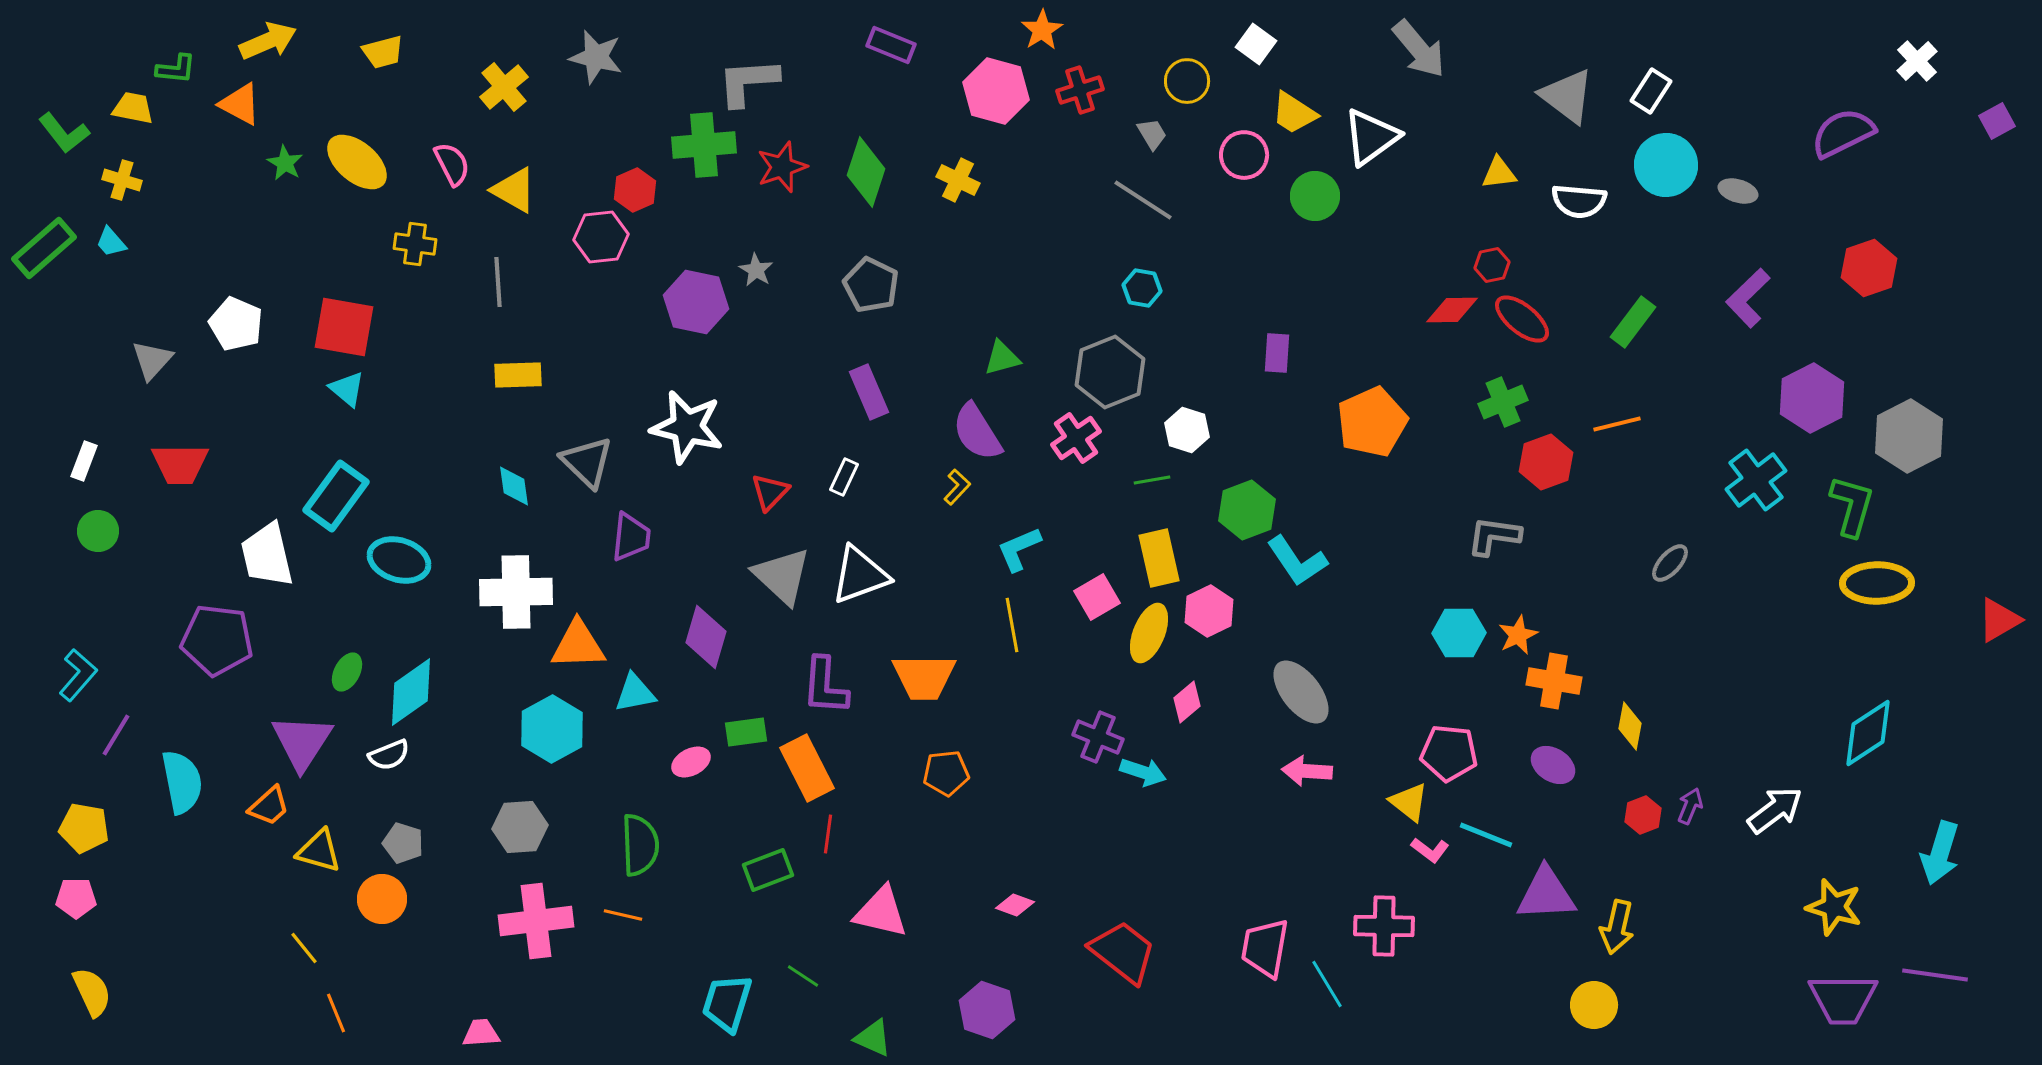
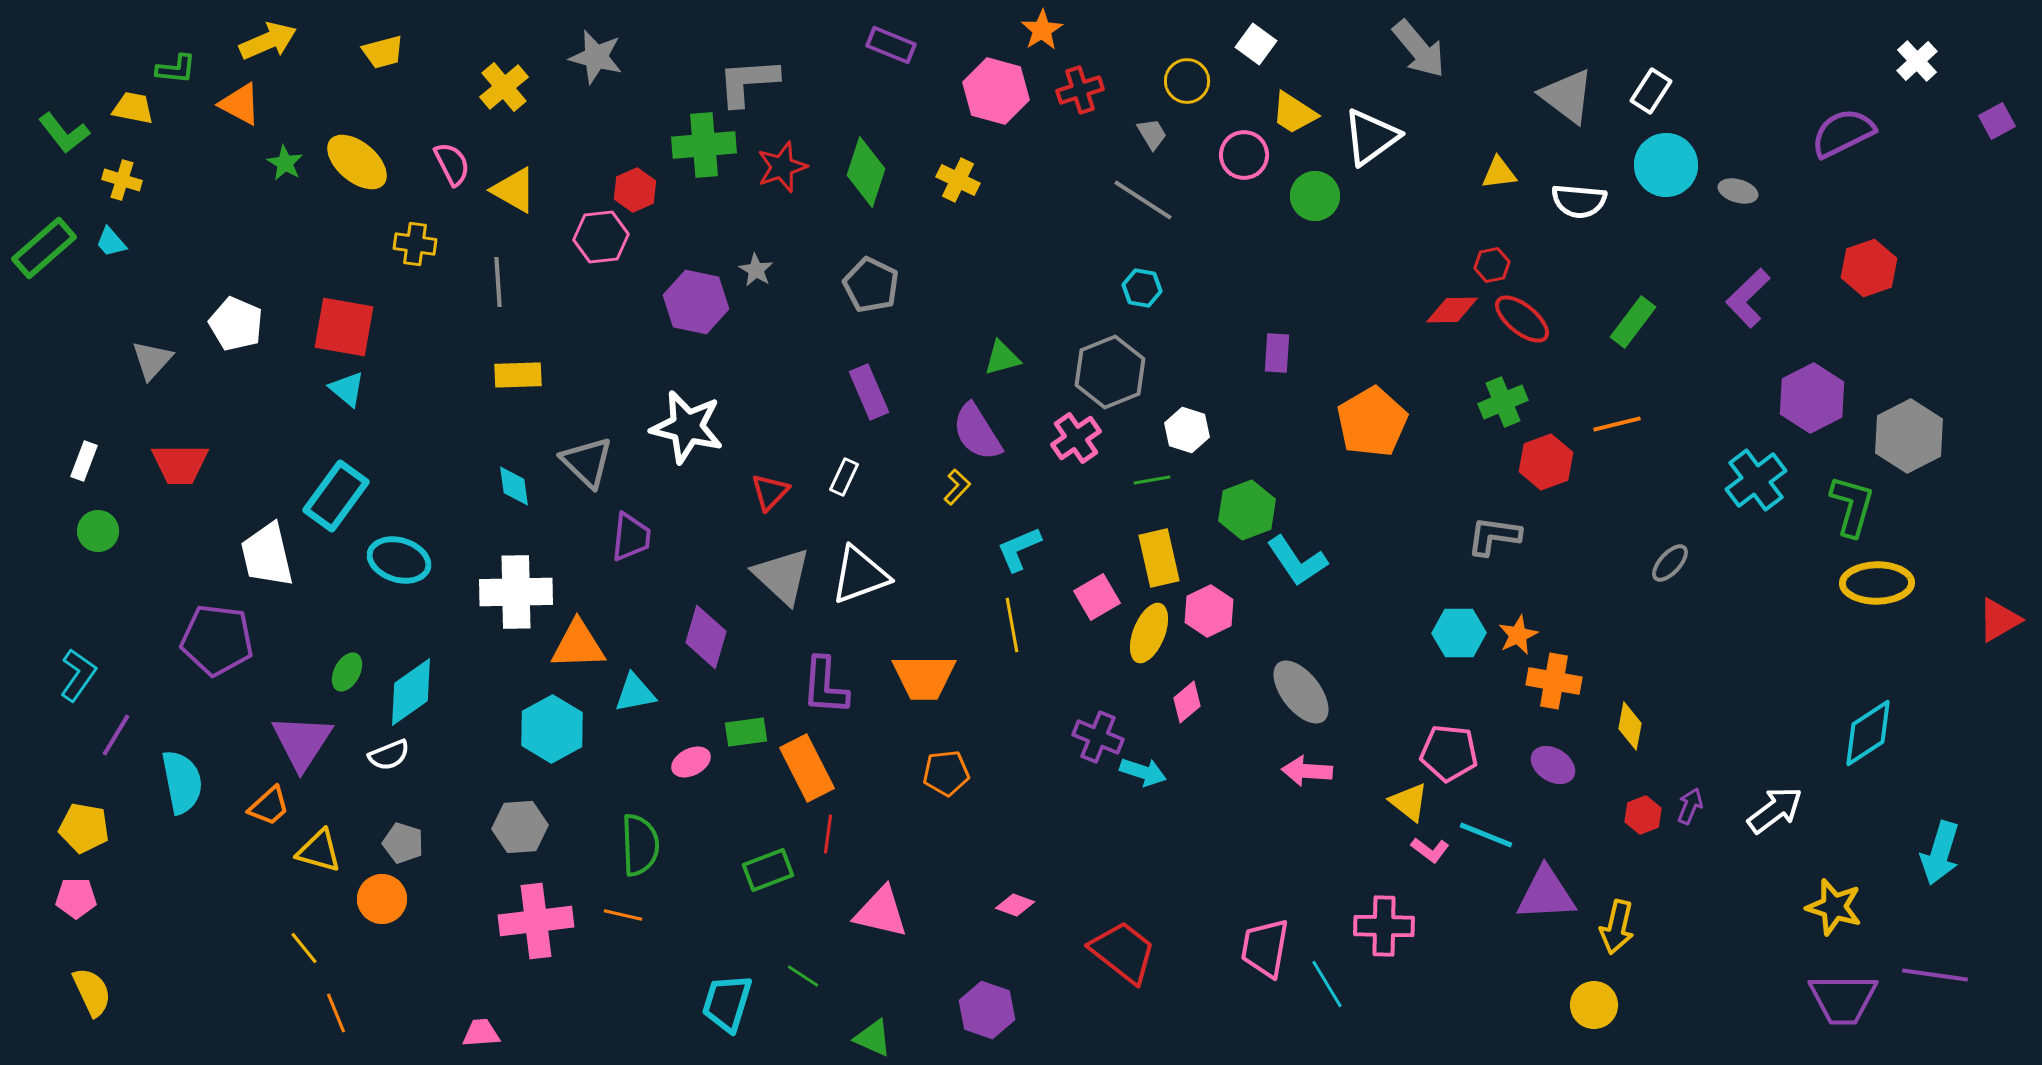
orange pentagon at (1372, 422): rotated 6 degrees counterclockwise
cyan L-shape at (78, 675): rotated 6 degrees counterclockwise
